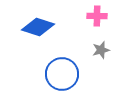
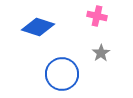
pink cross: rotated 12 degrees clockwise
gray star: moved 3 px down; rotated 18 degrees counterclockwise
